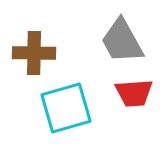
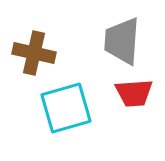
gray trapezoid: rotated 33 degrees clockwise
brown cross: rotated 12 degrees clockwise
